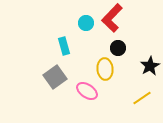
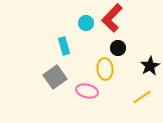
pink ellipse: rotated 20 degrees counterclockwise
yellow line: moved 1 px up
